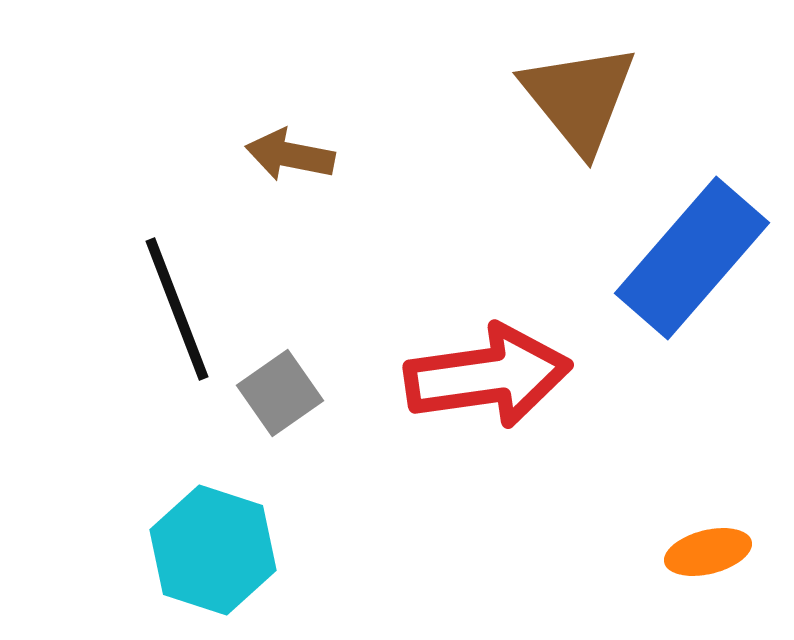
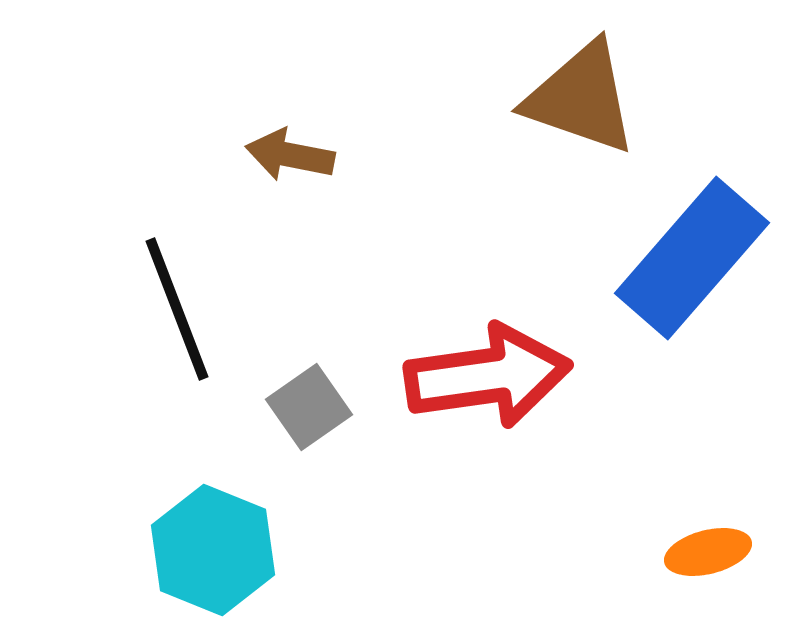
brown triangle: moved 2 px right; rotated 32 degrees counterclockwise
gray square: moved 29 px right, 14 px down
cyan hexagon: rotated 4 degrees clockwise
